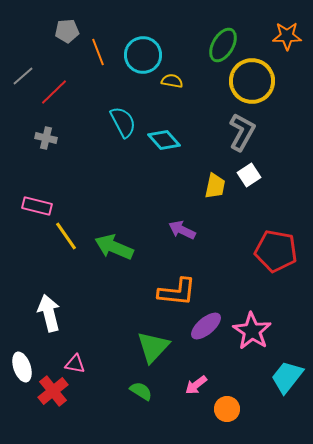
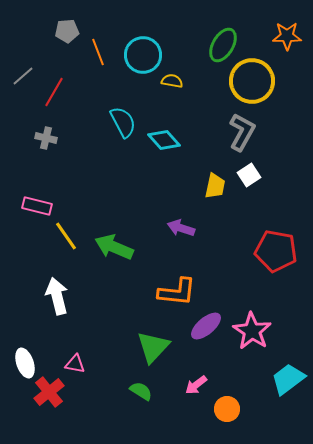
red line: rotated 16 degrees counterclockwise
purple arrow: moved 1 px left, 2 px up; rotated 8 degrees counterclockwise
white arrow: moved 8 px right, 17 px up
white ellipse: moved 3 px right, 4 px up
cyan trapezoid: moved 1 px right, 2 px down; rotated 15 degrees clockwise
red cross: moved 4 px left, 1 px down
